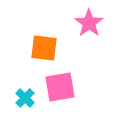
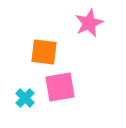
pink star: rotated 12 degrees clockwise
orange square: moved 4 px down
